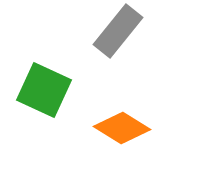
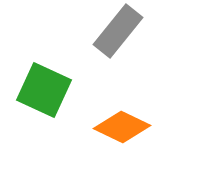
orange diamond: moved 1 px up; rotated 6 degrees counterclockwise
